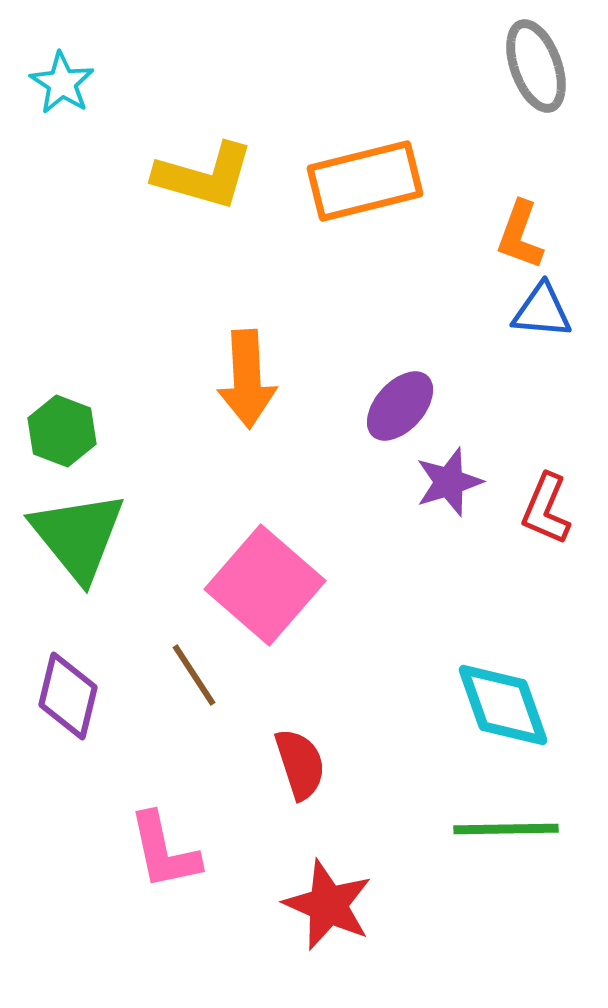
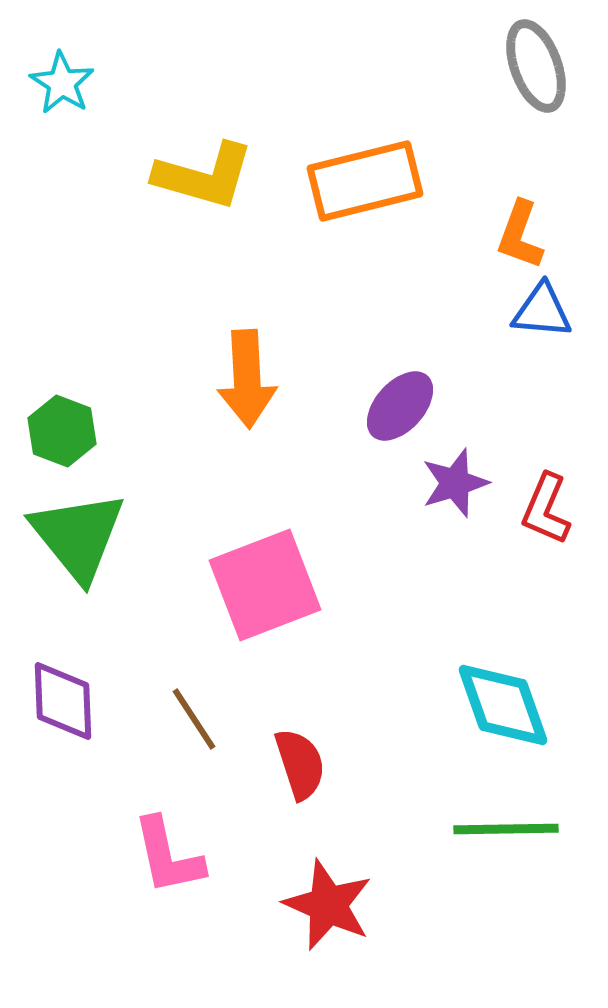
purple star: moved 6 px right, 1 px down
pink square: rotated 28 degrees clockwise
brown line: moved 44 px down
purple diamond: moved 5 px left, 5 px down; rotated 16 degrees counterclockwise
pink L-shape: moved 4 px right, 5 px down
